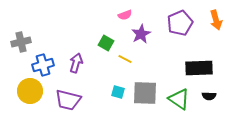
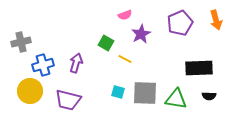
green triangle: moved 3 px left; rotated 25 degrees counterclockwise
